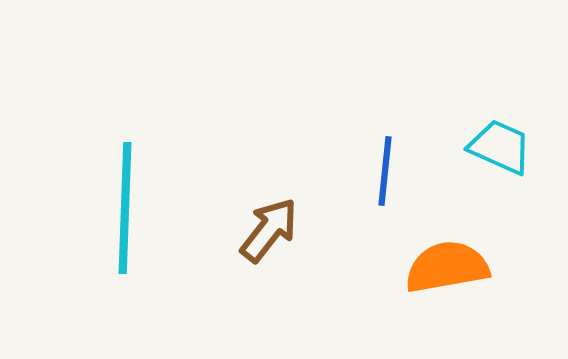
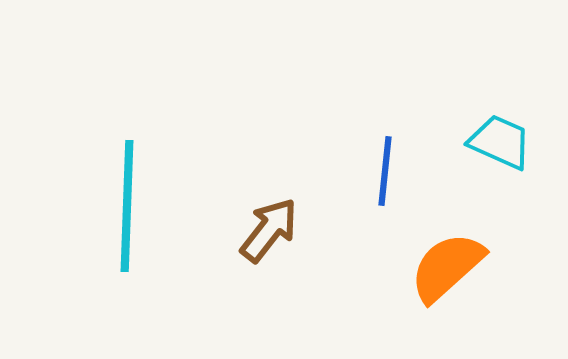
cyan trapezoid: moved 5 px up
cyan line: moved 2 px right, 2 px up
orange semicircle: rotated 32 degrees counterclockwise
